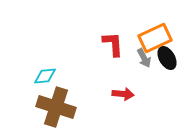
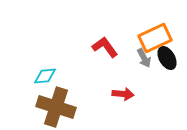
red L-shape: moved 8 px left, 3 px down; rotated 32 degrees counterclockwise
